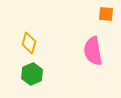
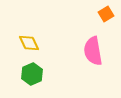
orange square: rotated 35 degrees counterclockwise
yellow diamond: rotated 40 degrees counterclockwise
